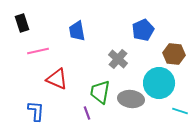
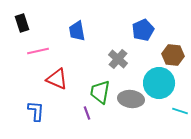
brown hexagon: moved 1 px left, 1 px down
